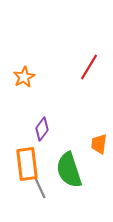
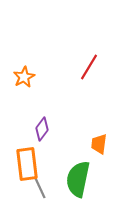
green semicircle: moved 9 px right, 9 px down; rotated 30 degrees clockwise
